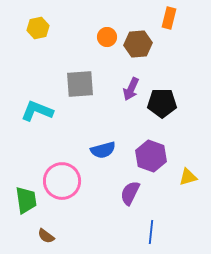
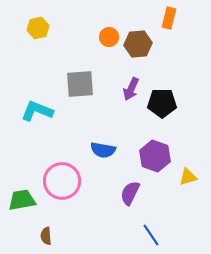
orange circle: moved 2 px right
blue semicircle: rotated 25 degrees clockwise
purple hexagon: moved 4 px right
green trapezoid: moved 4 px left; rotated 92 degrees counterclockwise
blue line: moved 3 px down; rotated 40 degrees counterclockwise
brown semicircle: rotated 48 degrees clockwise
